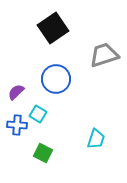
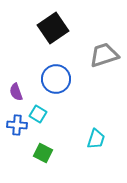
purple semicircle: rotated 66 degrees counterclockwise
